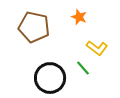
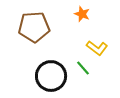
orange star: moved 3 px right, 3 px up
brown pentagon: rotated 16 degrees counterclockwise
black circle: moved 1 px right, 2 px up
